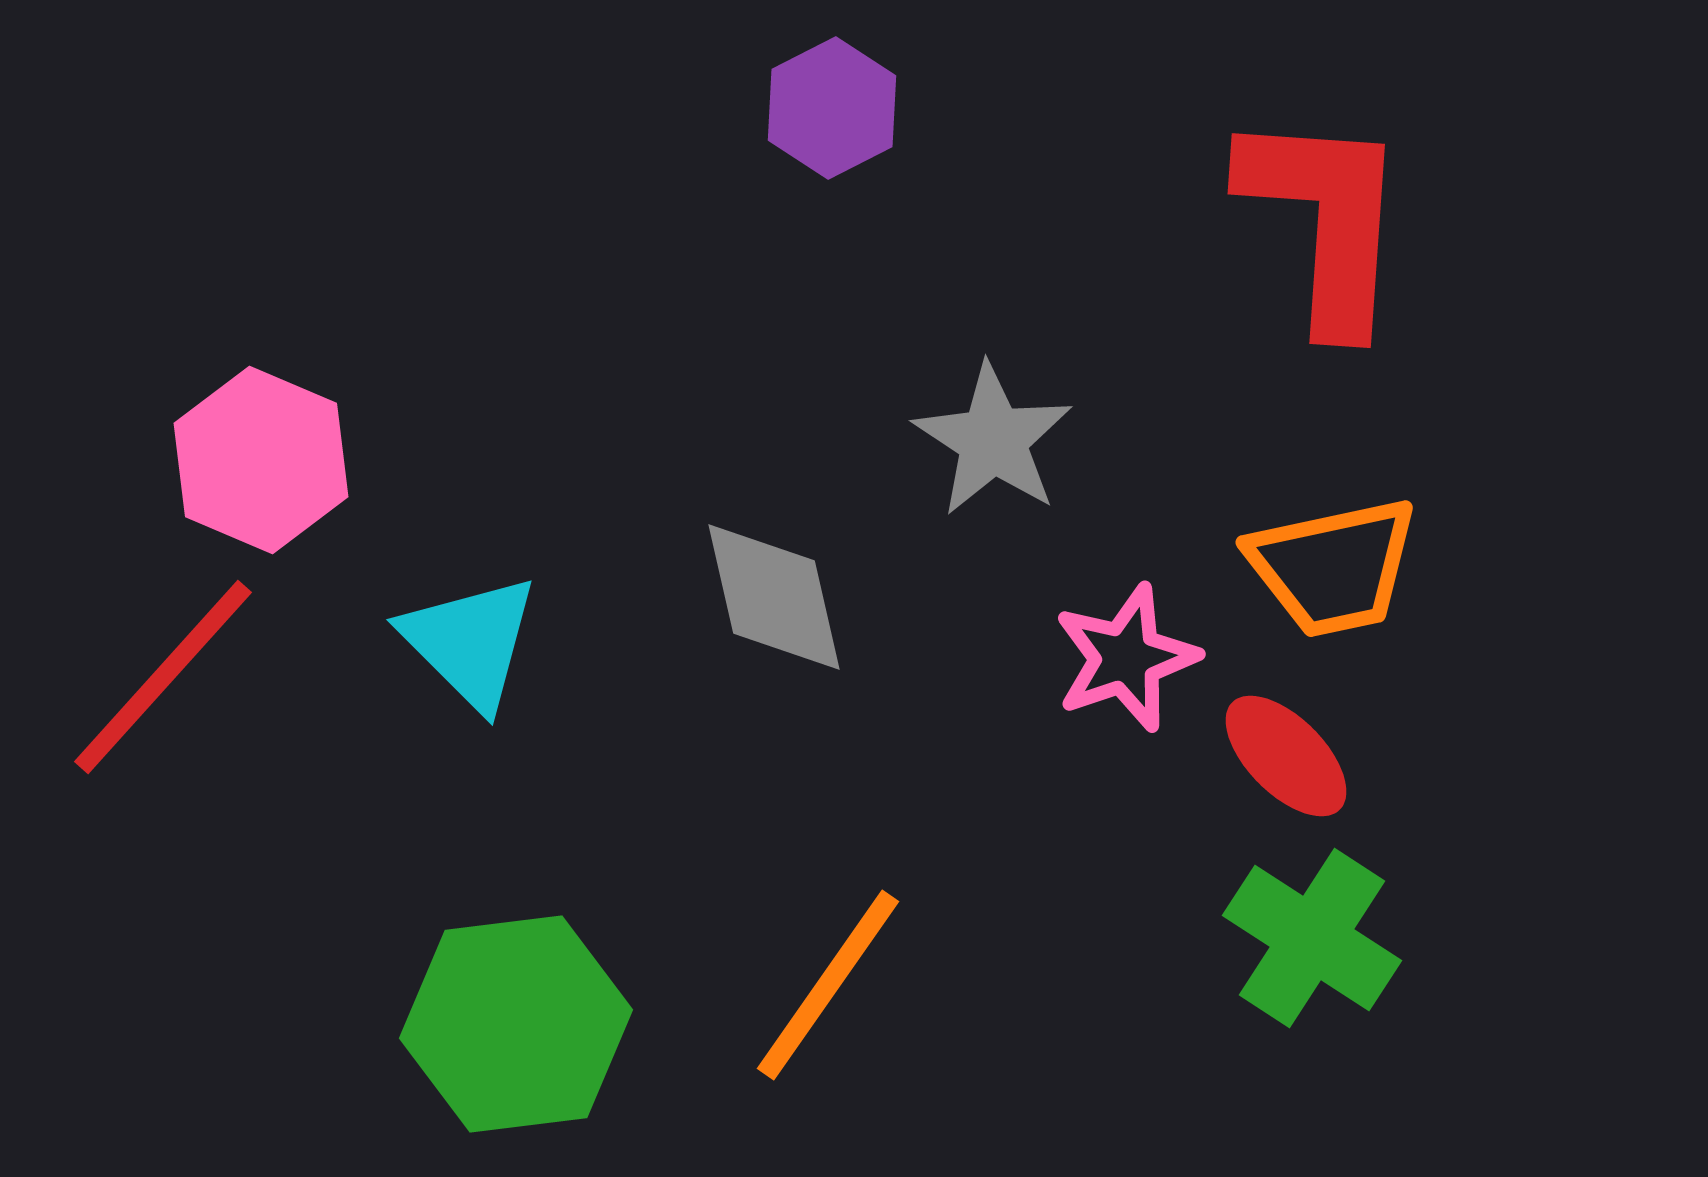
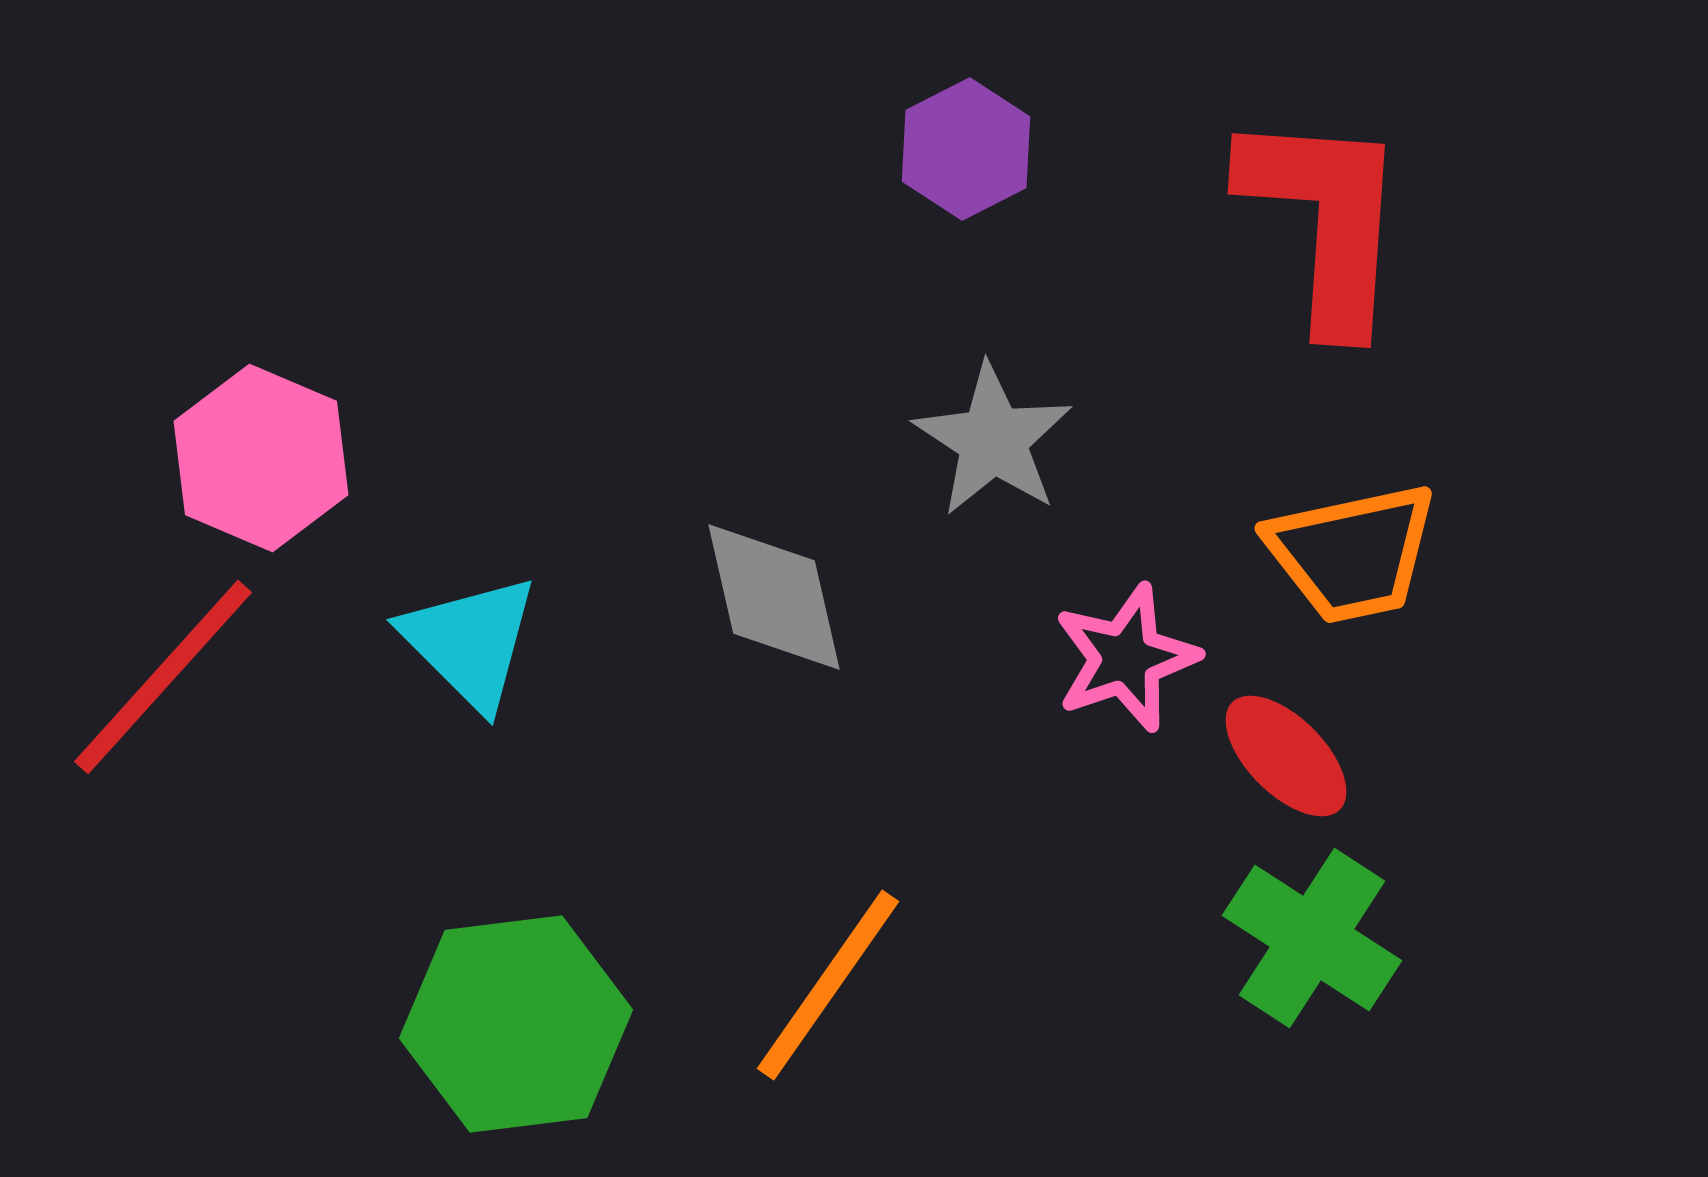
purple hexagon: moved 134 px right, 41 px down
pink hexagon: moved 2 px up
orange trapezoid: moved 19 px right, 14 px up
